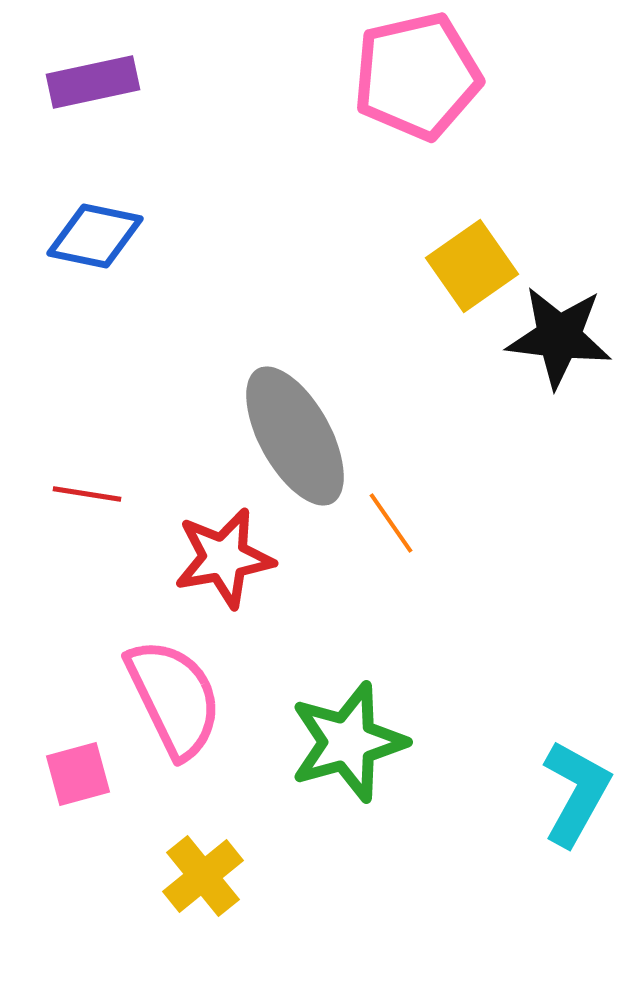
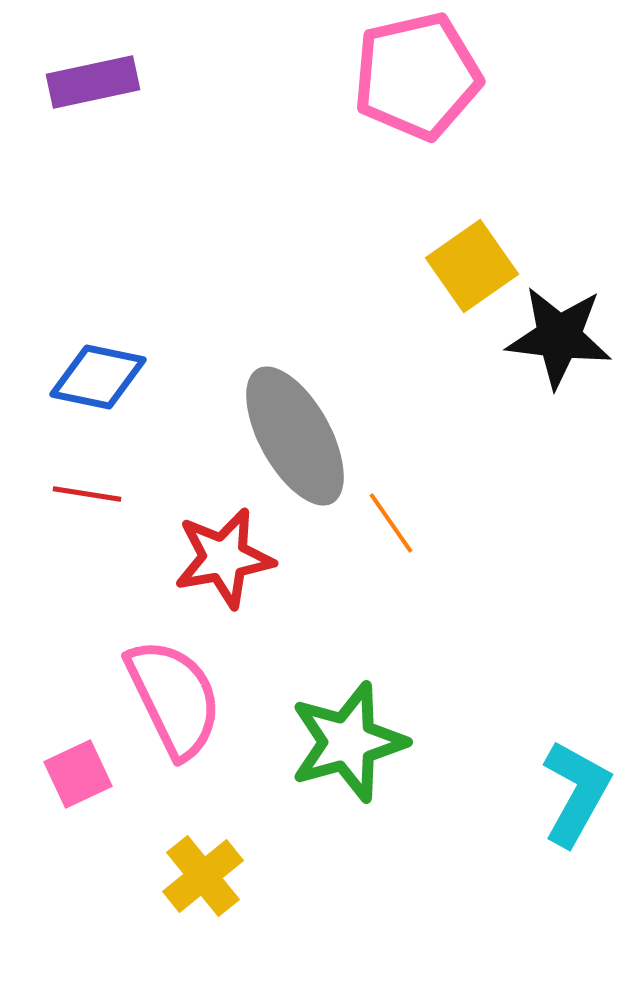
blue diamond: moved 3 px right, 141 px down
pink square: rotated 10 degrees counterclockwise
